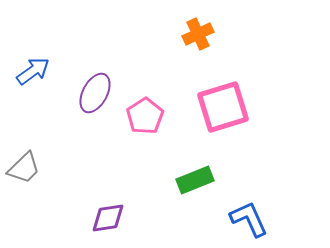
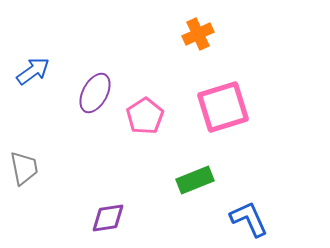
gray trapezoid: rotated 57 degrees counterclockwise
